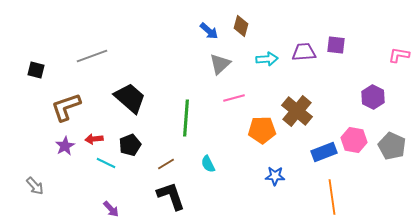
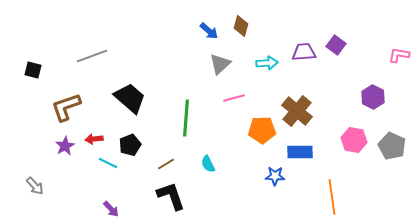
purple square: rotated 30 degrees clockwise
cyan arrow: moved 4 px down
black square: moved 3 px left
blue rectangle: moved 24 px left; rotated 20 degrees clockwise
cyan line: moved 2 px right
